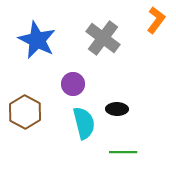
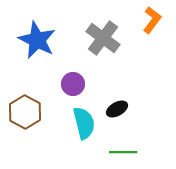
orange L-shape: moved 4 px left
black ellipse: rotated 30 degrees counterclockwise
